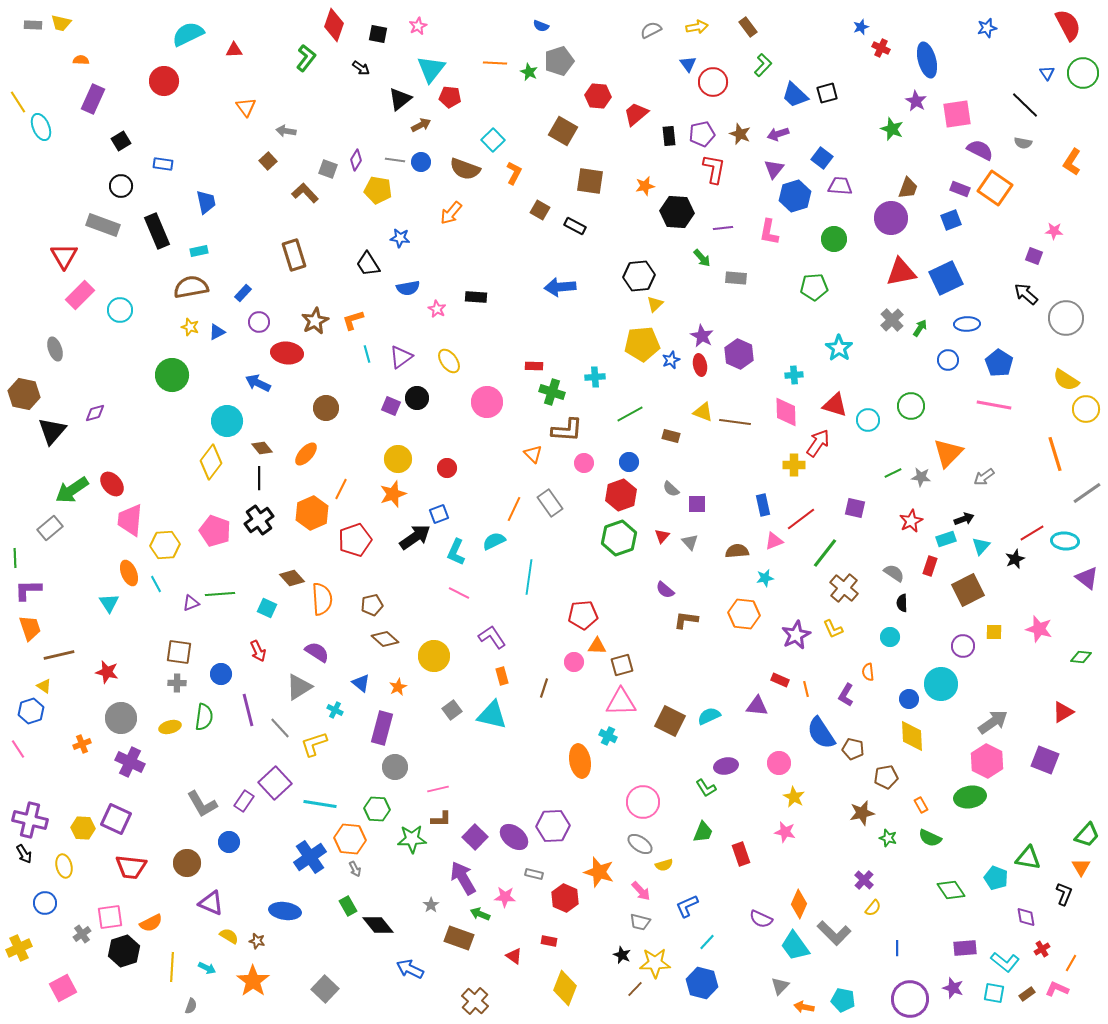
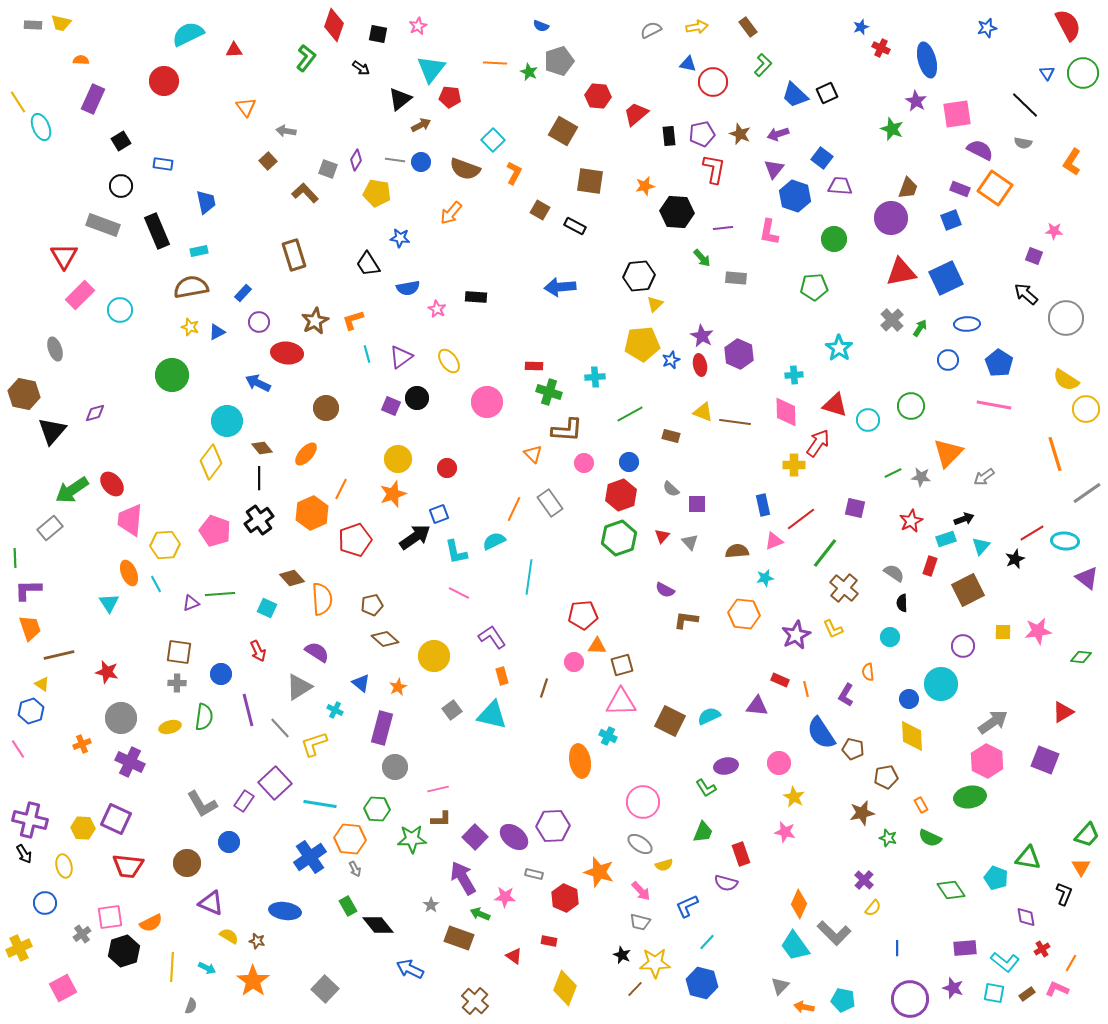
blue triangle at (688, 64): rotated 42 degrees counterclockwise
black square at (827, 93): rotated 10 degrees counterclockwise
yellow pentagon at (378, 190): moved 1 px left, 3 px down
blue hexagon at (795, 196): rotated 24 degrees counterclockwise
green cross at (552, 392): moved 3 px left
cyan L-shape at (456, 552): rotated 36 degrees counterclockwise
purple semicircle at (665, 590): rotated 12 degrees counterclockwise
pink star at (1039, 629): moved 1 px left, 2 px down; rotated 24 degrees counterclockwise
yellow square at (994, 632): moved 9 px right
yellow triangle at (44, 686): moved 2 px left, 2 px up
red trapezoid at (131, 867): moved 3 px left, 1 px up
purple semicircle at (761, 919): moved 35 px left, 36 px up; rotated 10 degrees counterclockwise
